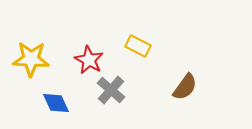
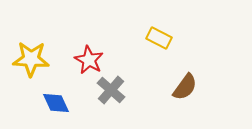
yellow rectangle: moved 21 px right, 8 px up
